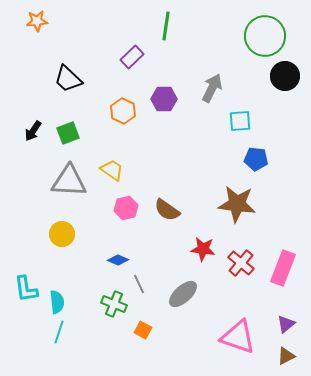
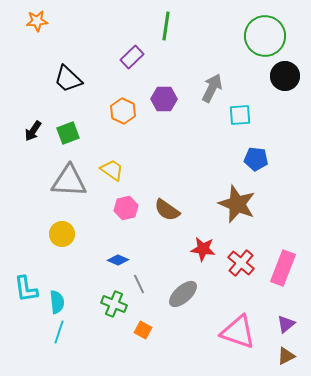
cyan square: moved 6 px up
brown star: rotated 15 degrees clockwise
pink triangle: moved 5 px up
